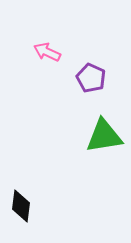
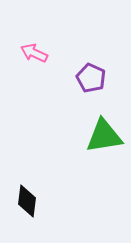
pink arrow: moved 13 px left, 1 px down
black diamond: moved 6 px right, 5 px up
